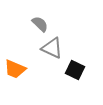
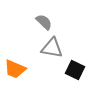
gray semicircle: moved 4 px right, 2 px up
gray triangle: rotated 15 degrees counterclockwise
